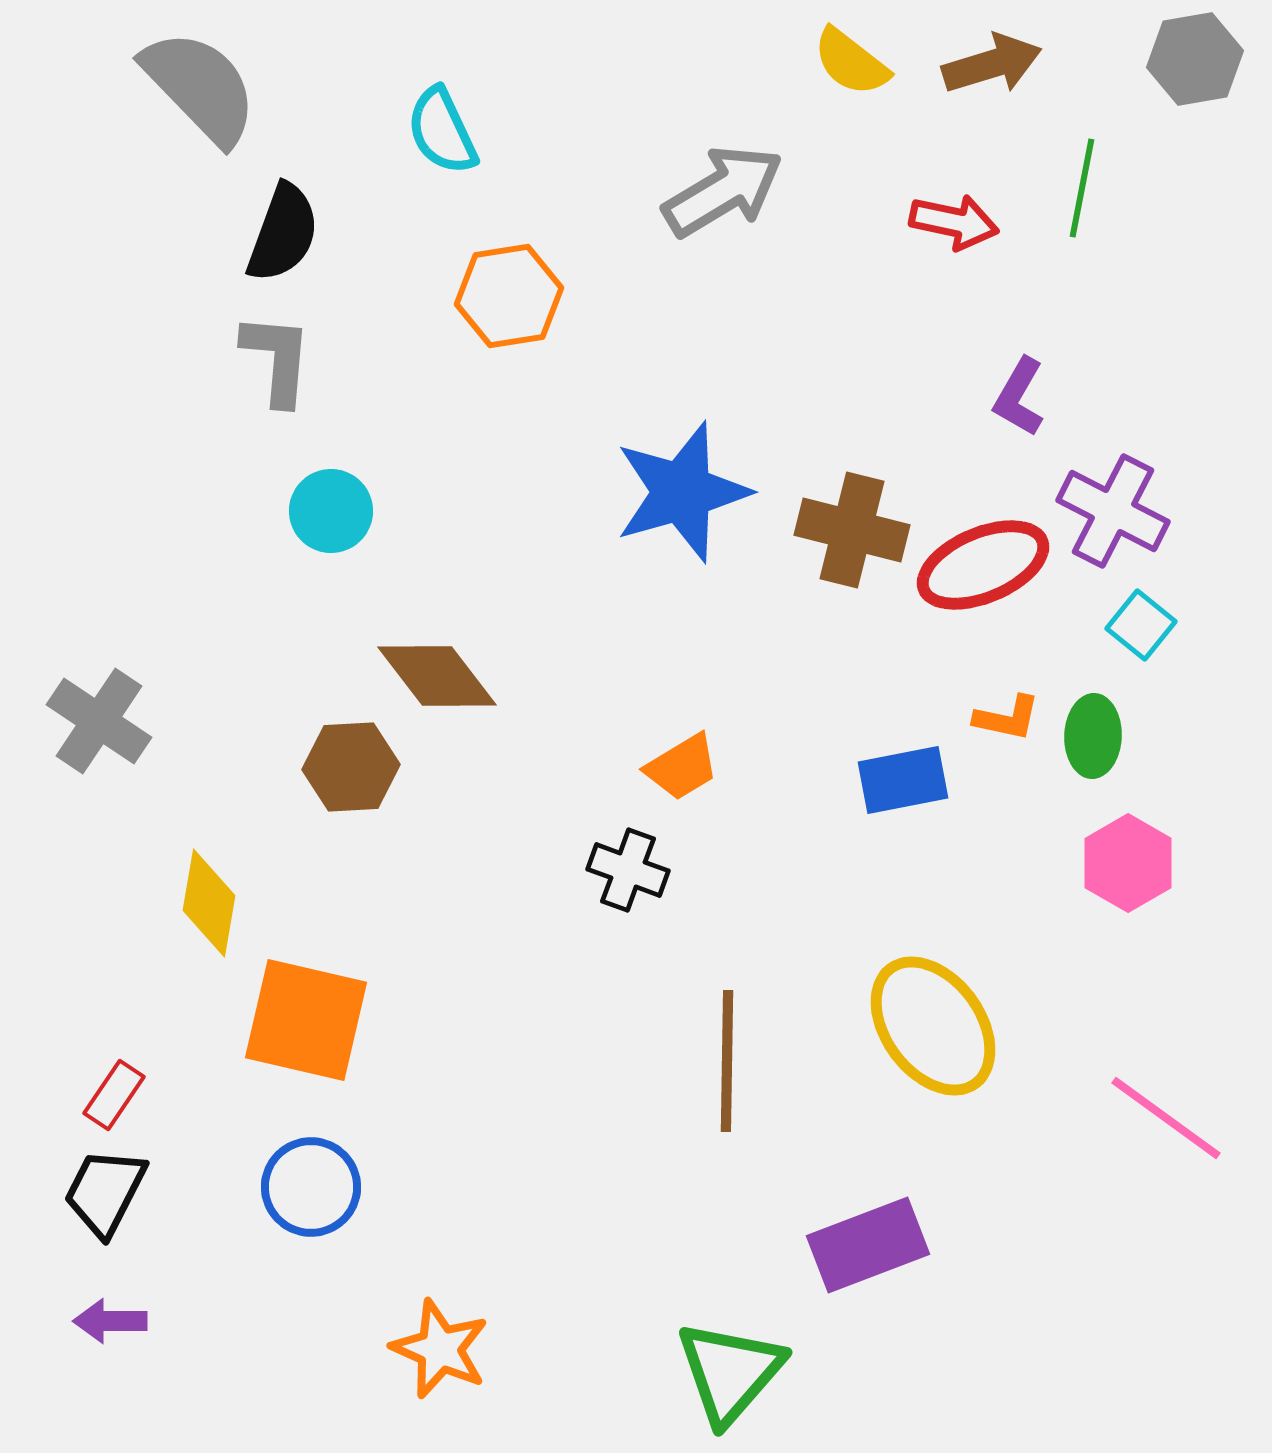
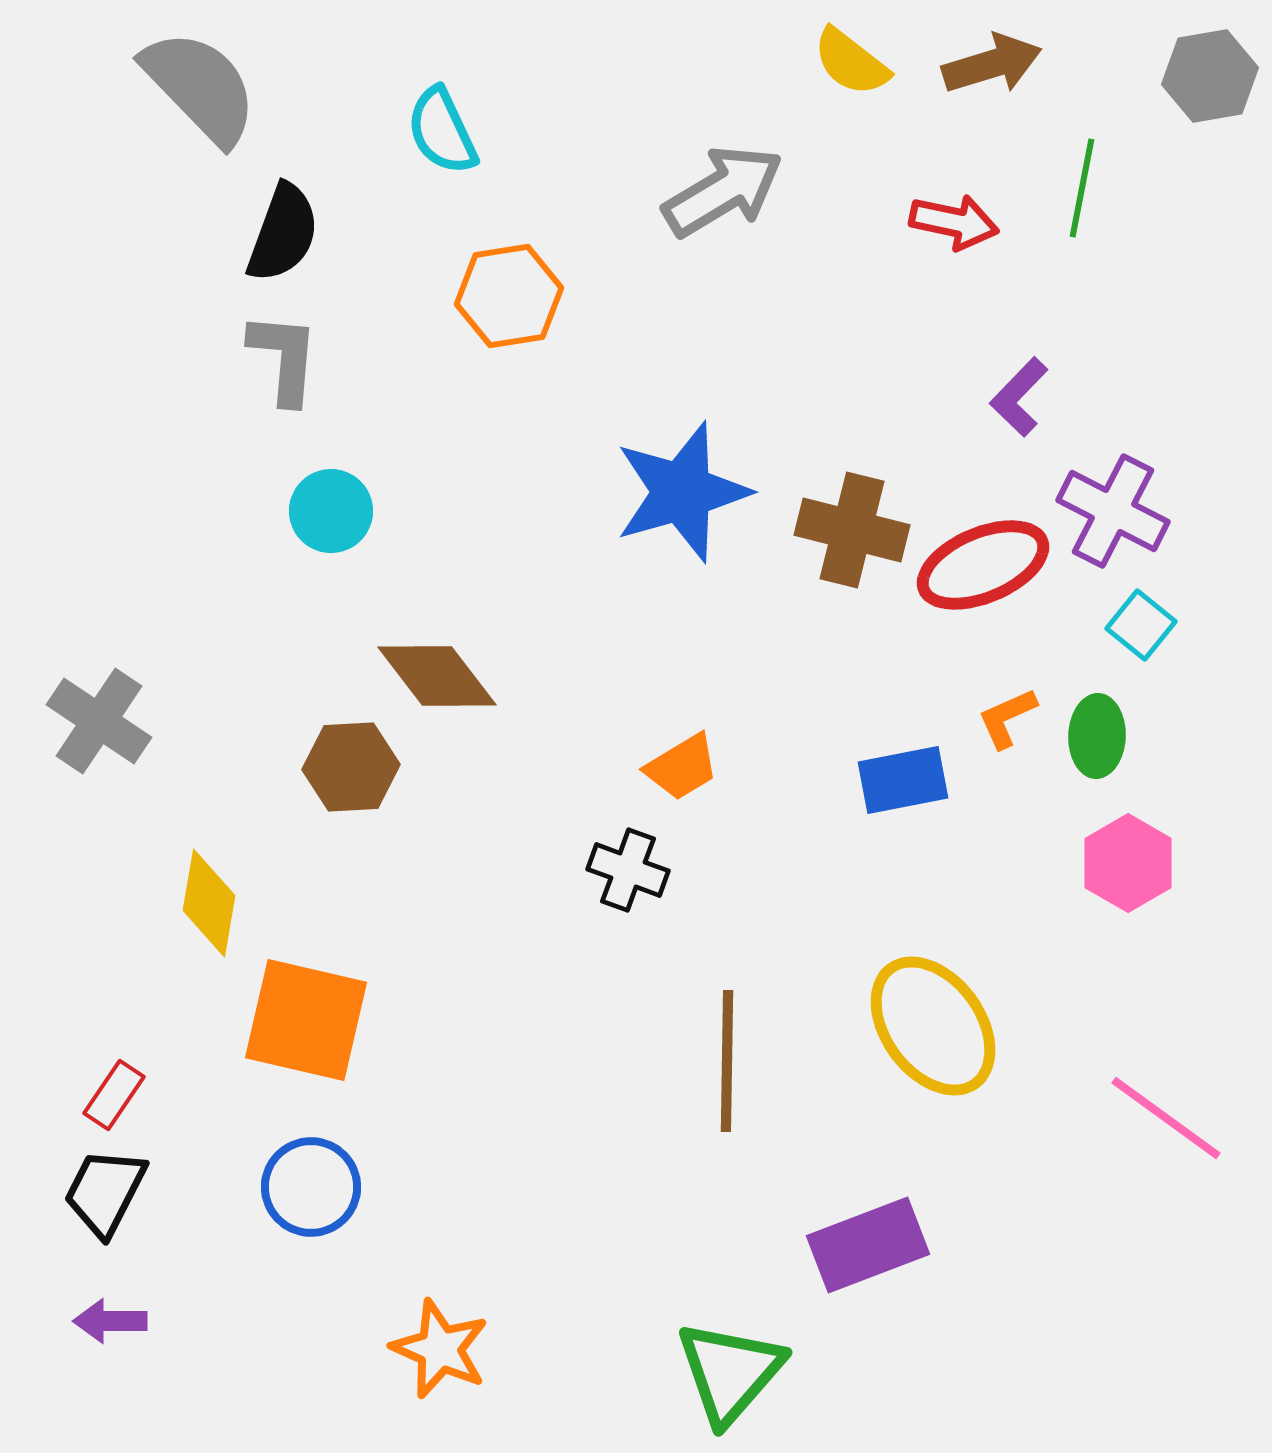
gray hexagon: moved 15 px right, 17 px down
gray L-shape: moved 7 px right, 1 px up
purple L-shape: rotated 14 degrees clockwise
orange L-shape: rotated 144 degrees clockwise
green ellipse: moved 4 px right
